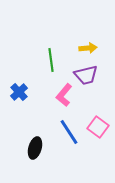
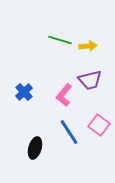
yellow arrow: moved 2 px up
green line: moved 9 px right, 20 px up; rotated 65 degrees counterclockwise
purple trapezoid: moved 4 px right, 5 px down
blue cross: moved 5 px right
pink square: moved 1 px right, 2 px up
